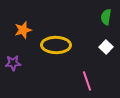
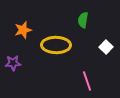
green semicircle: moved 23 px left, 3 px down
